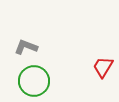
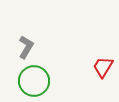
gray L-shape: rotated 100 degrees clockwise
